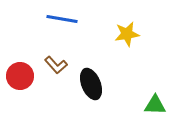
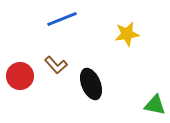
blue line: rotated 32 degrees counterclockwise
green triangle: rotated 10 degrees clockwise
